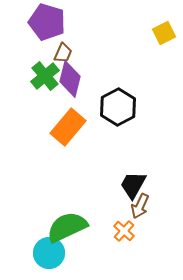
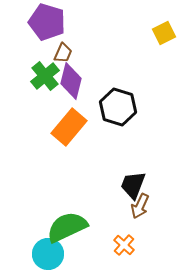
purple diamond: moved 1 px right, 2 px down
black hexagon: rotated 15 degrees counterclockwise
orange rectangle: moved 1 px right
black trapezoid: rotated 8 degrees counterclockwise
orange cross: moved 14 px down
cyan circle: moved 1 px left, 1 px down
